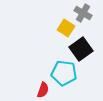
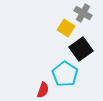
cyan pentagon: moved 1 px right, 1 px down; rotated 25 degrees clockwise
